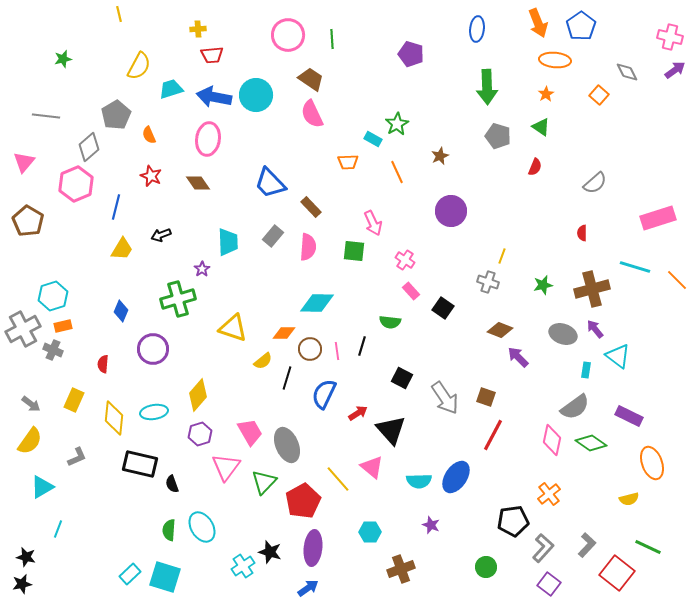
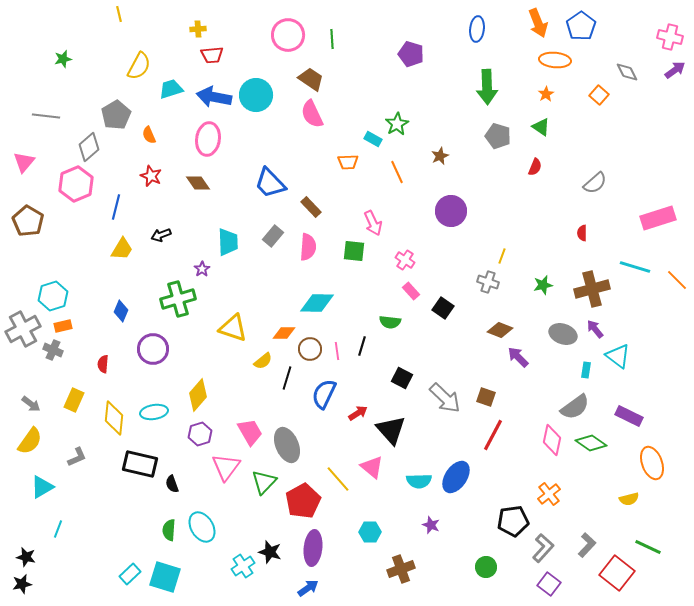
gray arrow at (445, 398): rotated 12 degrees counterclockwise
